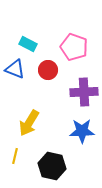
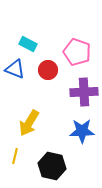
pink pentagon: moved 3 px right, 5 px down
